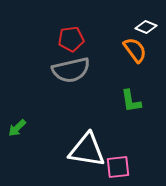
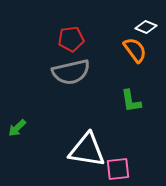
gray semicircle: moved 2 px down
pink square: moved 2 px down
